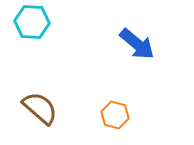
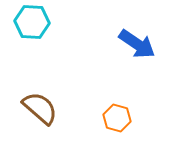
blue arrow: rotated 6 degrees counterclockwise
orange hexagon: moved 2 px right, 3 px down
